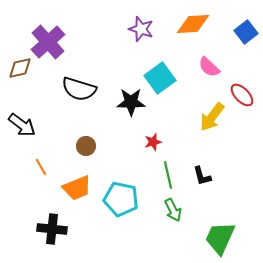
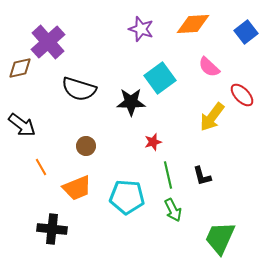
cyan pentagon: moved 6 px right, 2 px up; rotated 8 degrees counterclockwise
